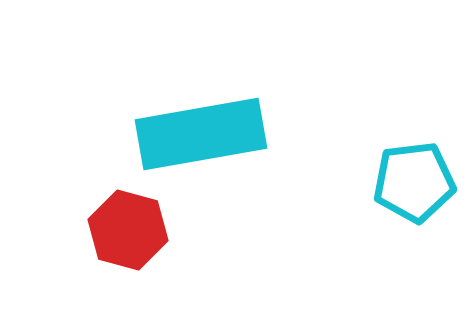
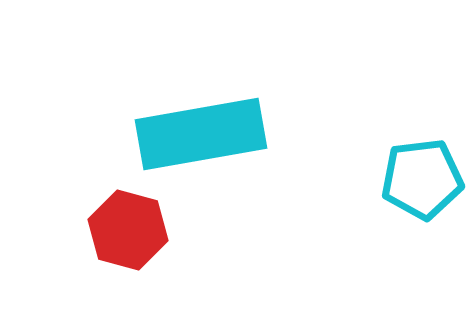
cyan pentagon: moved 8 px right, 3 px up
